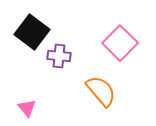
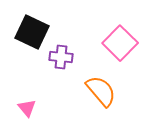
black square: rotated 12 degrees counterclockwise
purple cross: moved 2 px right, 1 px down
